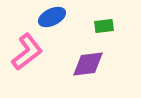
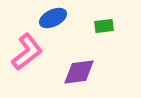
blue ellipse: moved 1 px right, 1 px down
purple diamond: moved 9 px left, 8 px down
